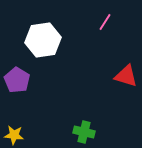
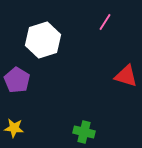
white hexagon: rotated 8 degrees counterclockwise
yellow star: moved 7 px up
